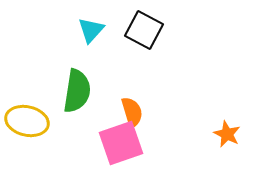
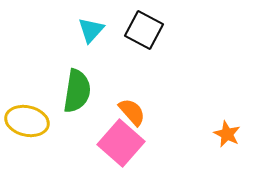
orange semicircle: rotated 24 degrees counterclockwise
pink square: rotated 30 degrees counterclockwise
